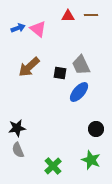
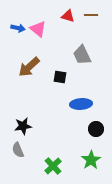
red triangle: rotated 16 degrees clockwise
blue arrow: rotated 32 degrees clockwise
gray trapezoid: moved 1 px right, 10 px up
black square: moved 4 px down
blue ellipse: moved 2 px right, 12 px down; rotated 45 degrees clockwise
black star: moved 6 px right, 2 px up
green star: rotated 18 degrees clockwise
